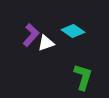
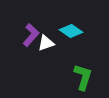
cyan diamond: moved 2 px left
